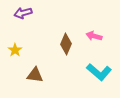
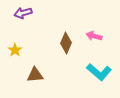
brown diamond: moved 1 px up
brown triangle: rotated 12 degrees counterclockwise
